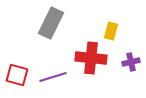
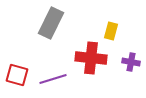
purple cross: rotated 24 degrees clockwise
purple line: moved 2 px down
